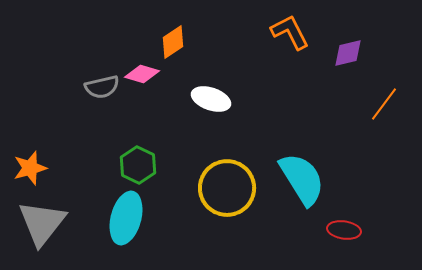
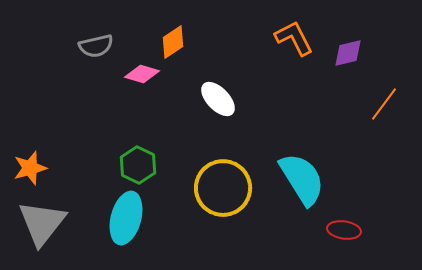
orange L-shape: moved 4 px right, 6 px down
gray semicircle: moved 6 px left, 41 px up
white ellipse: moved 7 px right; rotated 27 degrees clockwise
yellow circle: moved 4 px left
